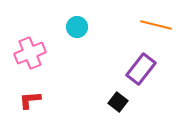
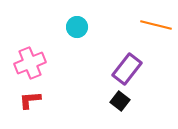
pink cross: moved 10 px down
purple rectangle: moved 14 px left
black square: moved 2 px right, 1 px up
